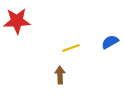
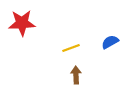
red star: moved 5 px right, 2 px down
brown arrow: moved 16 px right
